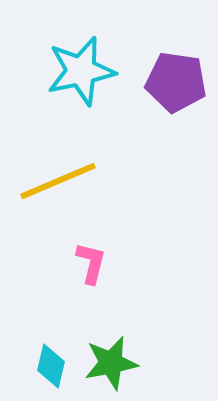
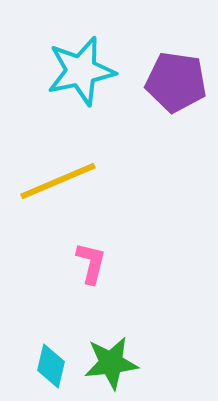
green star: rotated 4 degrees clockwise
